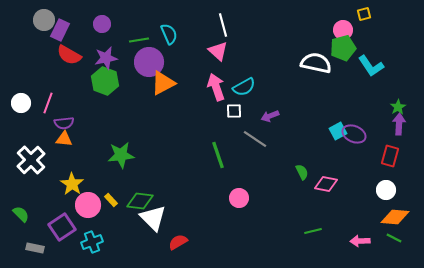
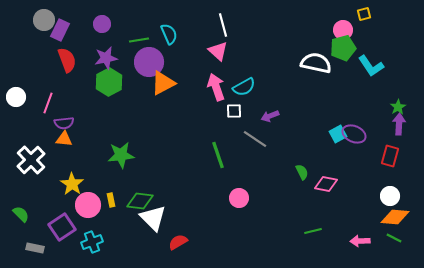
red semicircle at (69, 55): moved 2 px left, 5 px down; rotated 140 degrees counterclockwise
green hexagon at (105, 81): moved 4 px right, 1 px down; rotated 12 degrees clockwise
white circle at (21, 103): moved 5 px left, 6 px up
cyan square at (338, 131): moved 3 px down
white circle at (386, 190): moved 4 px right, 6 px down
yellow rectangle at (111, 200): rotated 32 degrees clockwise
